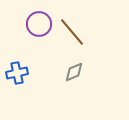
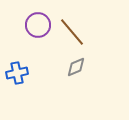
purple circle: moved 1 px left, 1 px down
gray diamond: moved 2 px right, 5 px up
